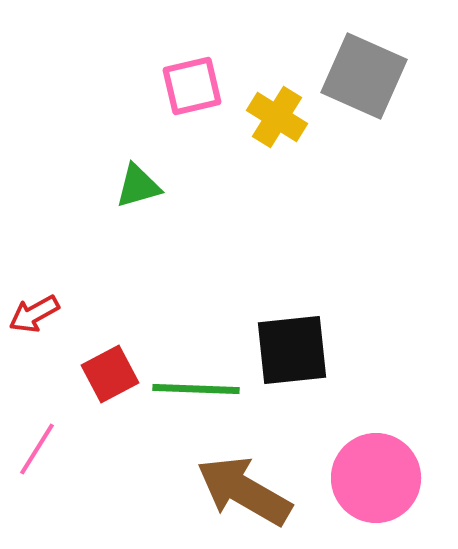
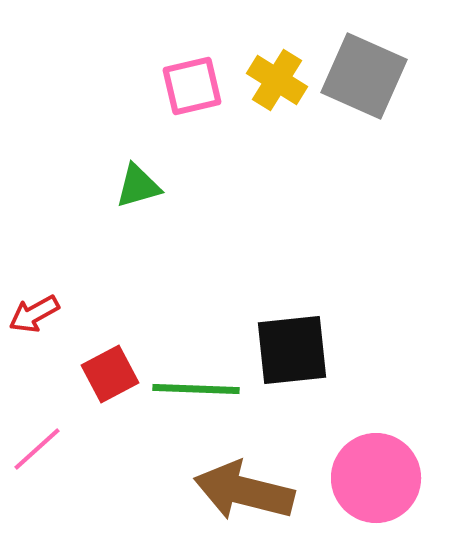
yellow cross: moved 37 px up
pink line: rotated 16 degrees clockwise
brown arrow: rotated 16 degrees counterclockwise
